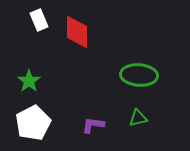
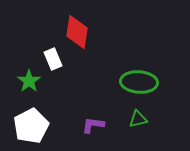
white rectangle: moved 14 px right, 39 px down
red diamond: rotated 8 degrees clockwise
green ellipse: moved 7 px down
green triangle: moved 1 px down
white pentagon: moved 2 px left, 3 px down
